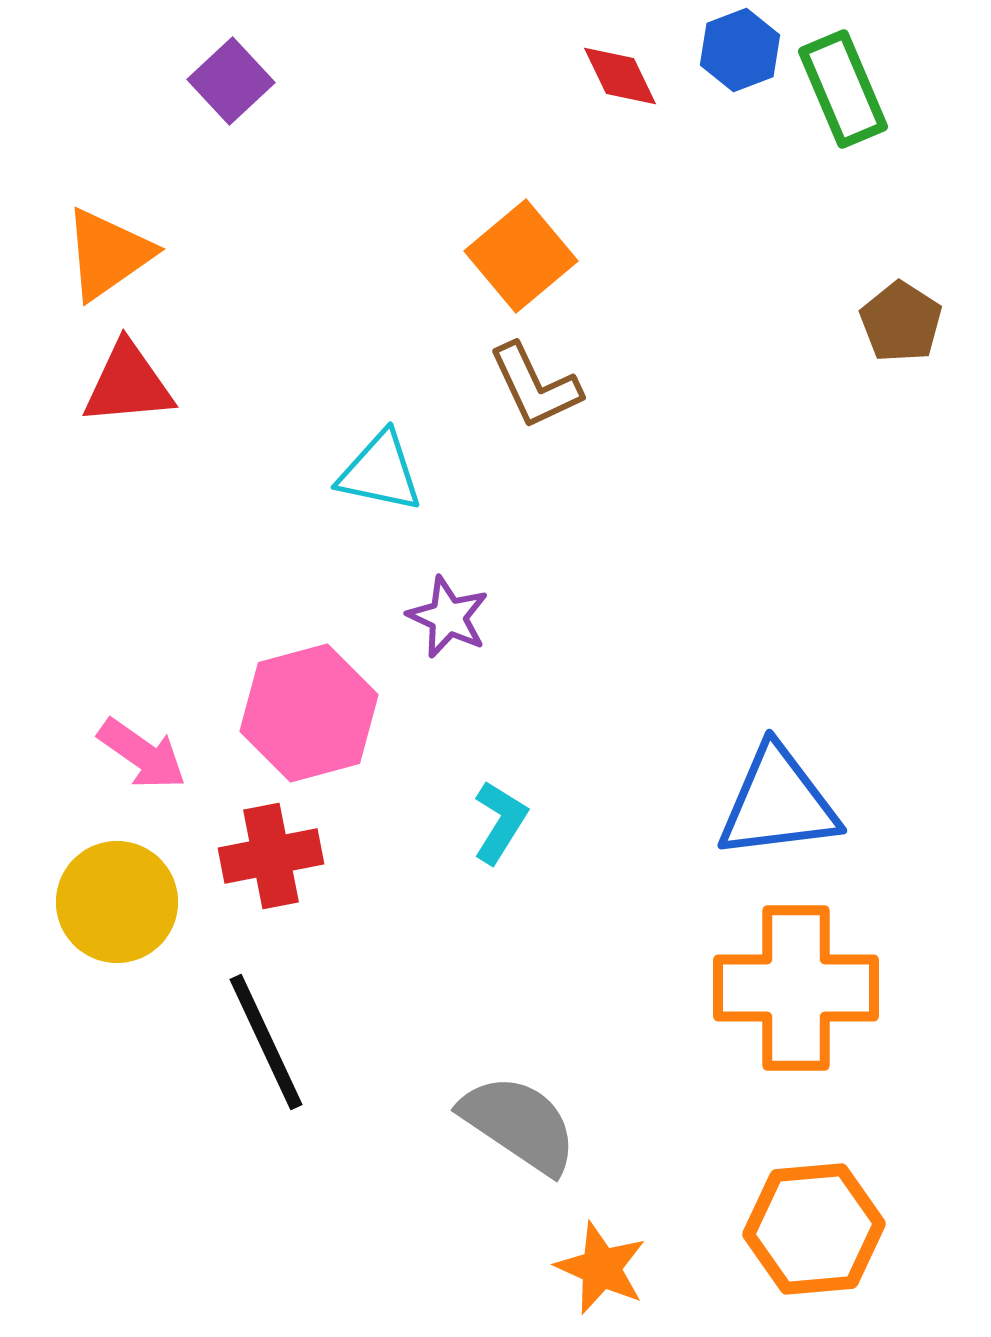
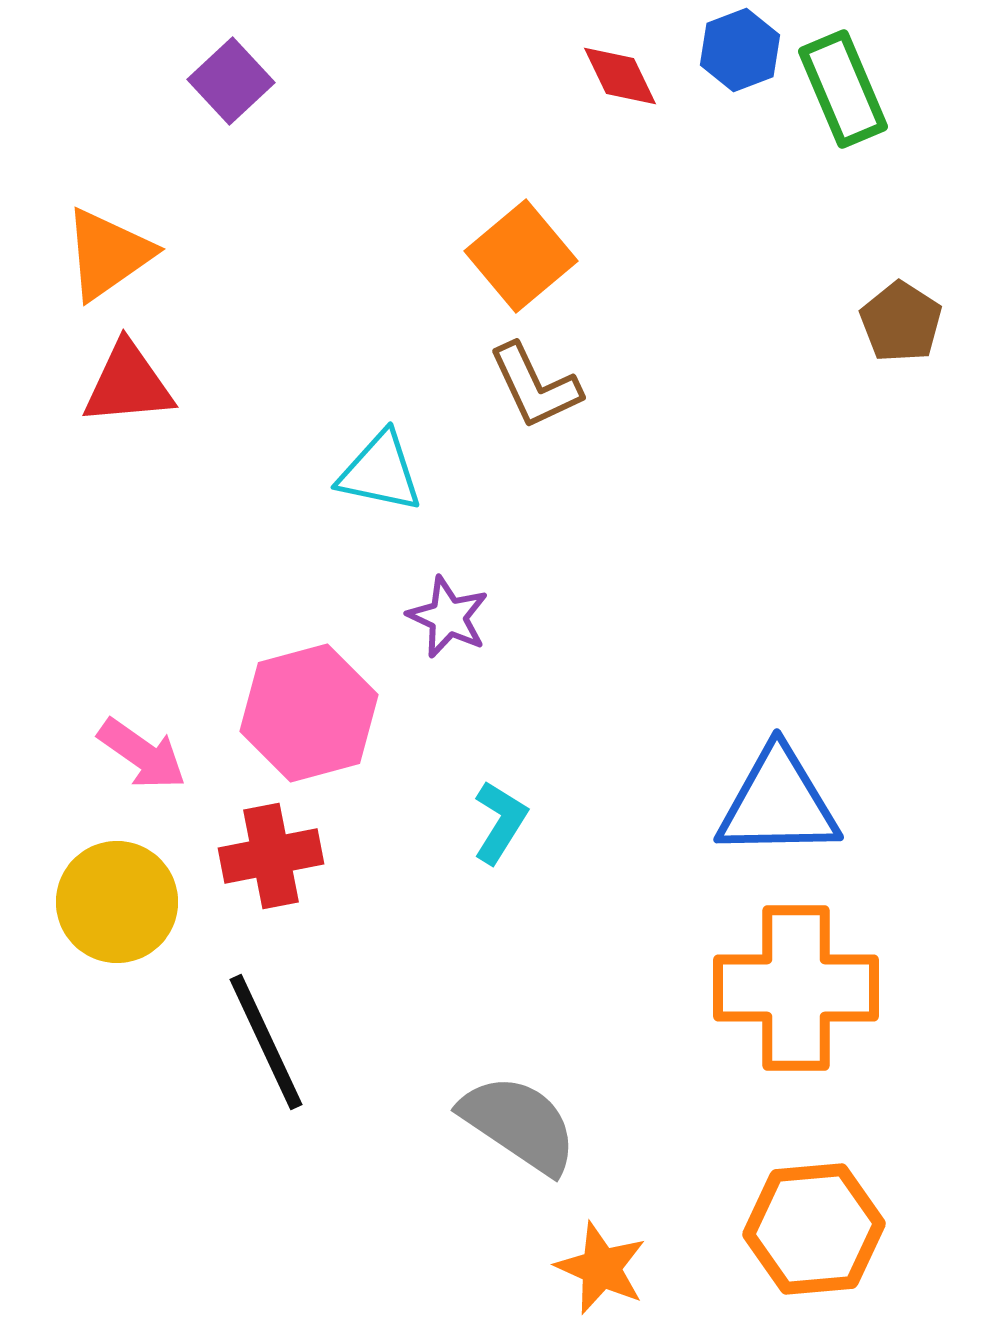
blue triangle: rotated 6 degrees clockwise
